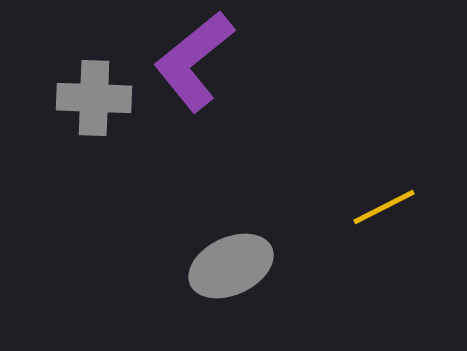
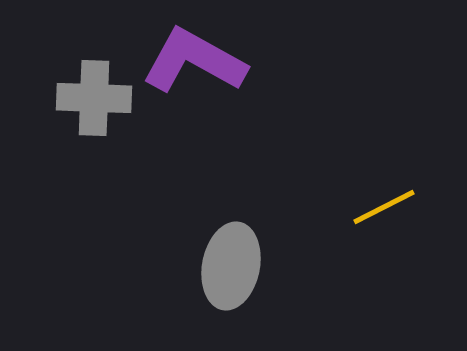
purple L-shape: rotated 68 degrees clockwise
gray ellipse: rotated 54 degrees counterclockwise
